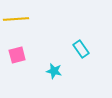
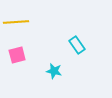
yellow line: moved 3 px down
cyan rectangle: moved 4 px left, 4 px up
